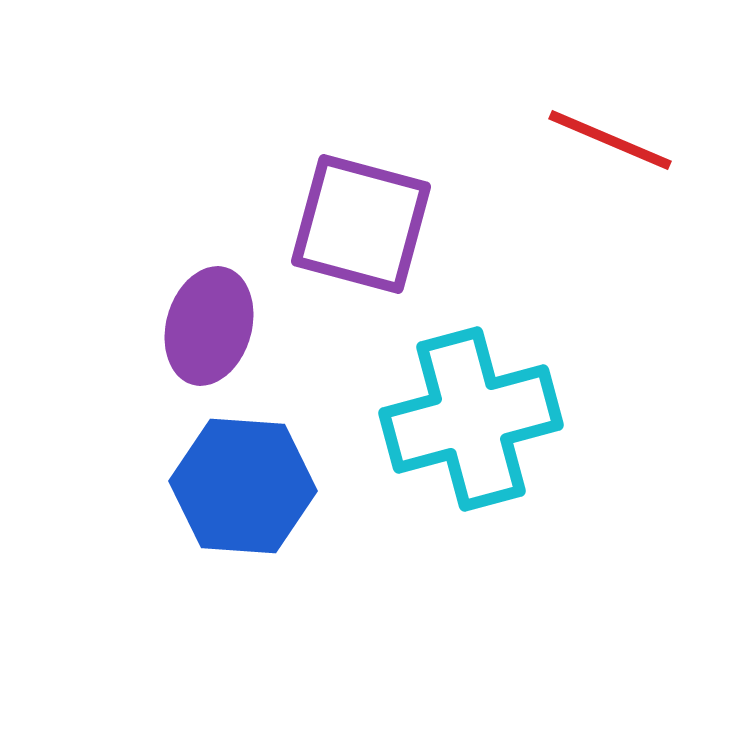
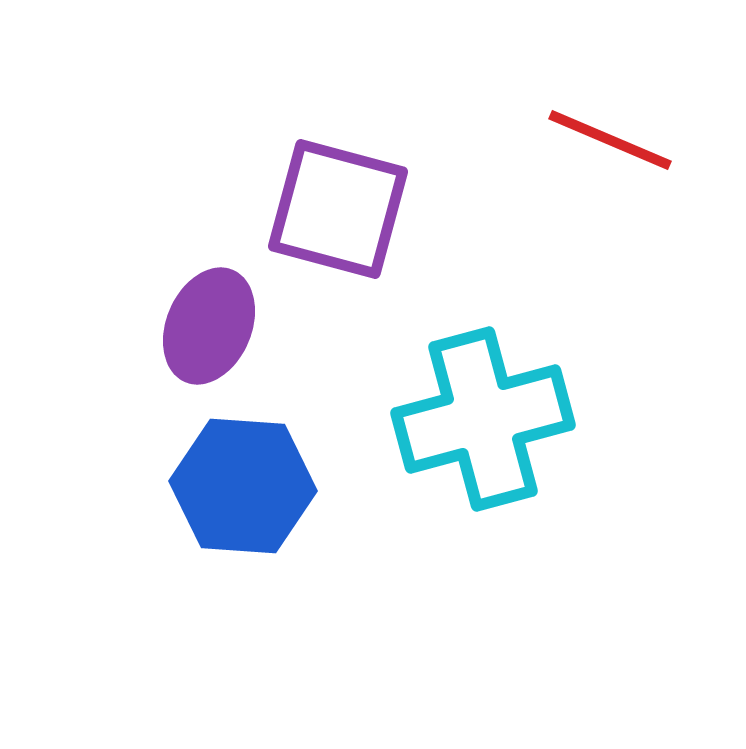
purple square: moved 23 px left, 15 px up
purple ellipse: rotated 7 degrees clockwise
cyan cross: moved 12 px right
